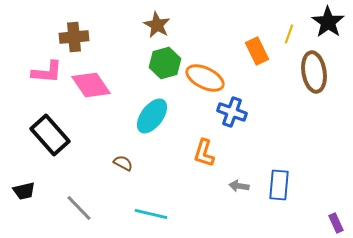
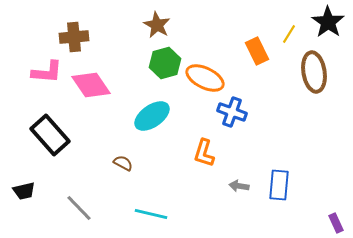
yellow line: rotated 12 degrees clockwise
cyan ellipse: rotated 18 degrees clockwise
